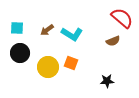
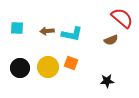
brown arrow: moved 1 px down; rotated 32 degrees clockwise
cyan L-shape: rotated 20 degrees counterclockwise
brown semicircle: moved 2 px left, 1 px up
black circle: moved 15 px down
